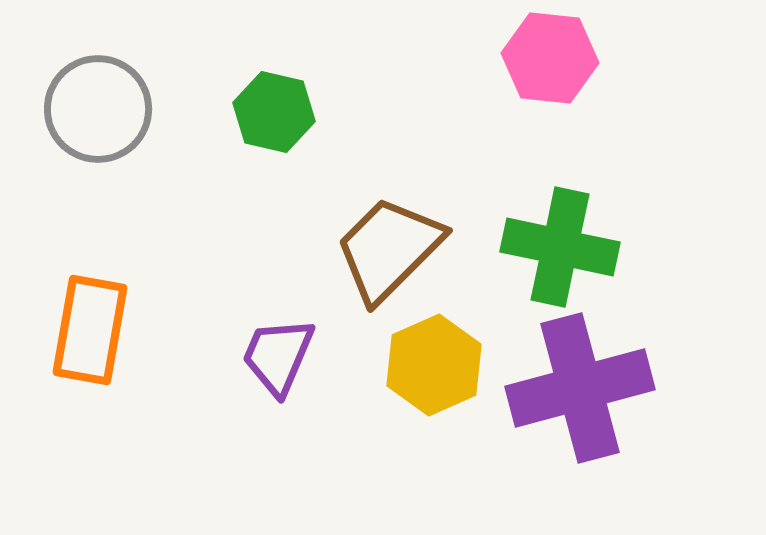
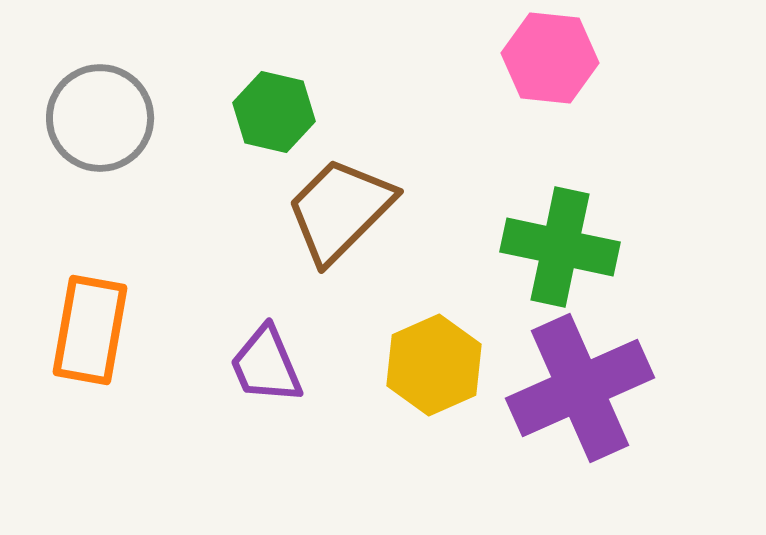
gray circle: moved 2 px right, 9 px down
brown trapezoid: moved 49 px left, 39 px up
purple trapezoid: moved 12 px left, 9 px down; rotated 46 degrees counterclockwise
purple cross: rotated 9 degrees counterclockwise
